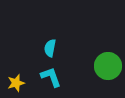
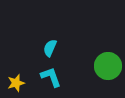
cyan semicircle: rotated 12 degrees clockwise
